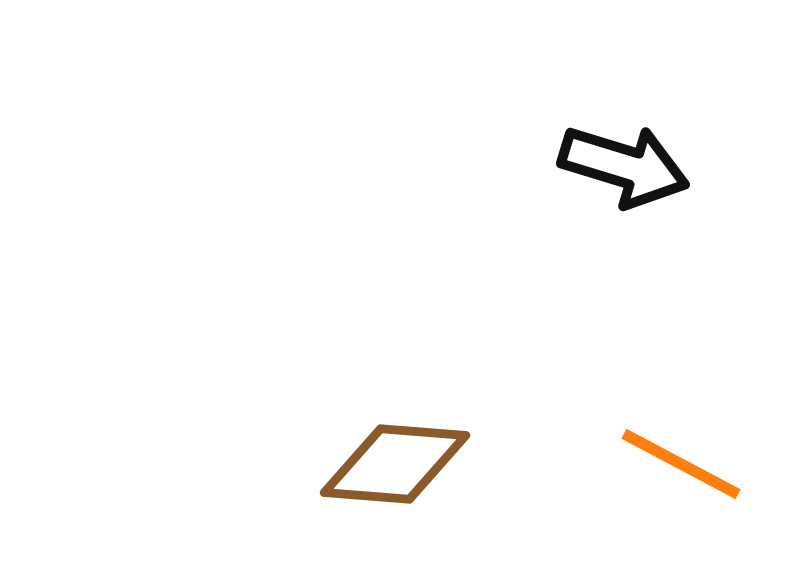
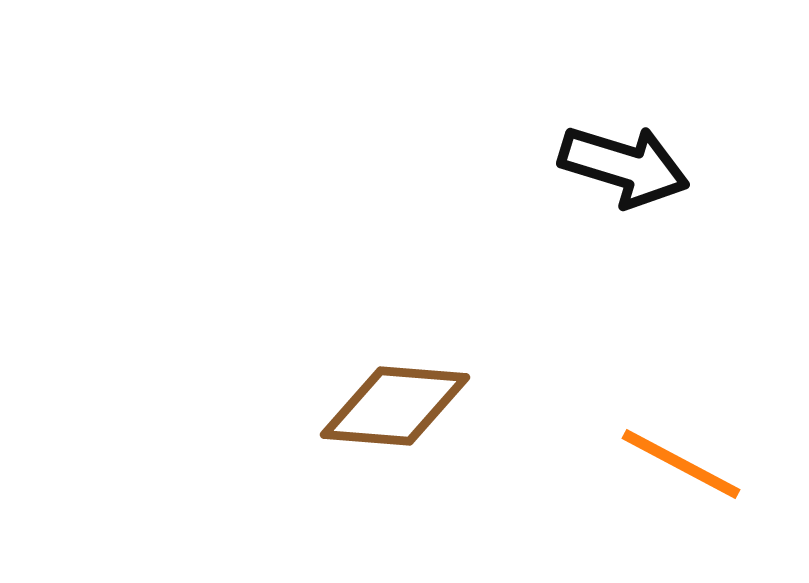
brown diamond: moved 58 px up
